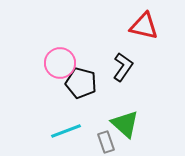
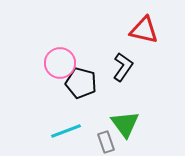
red triangle: moved 4 px down
green triangle: rotated 12 degrees clockwise
